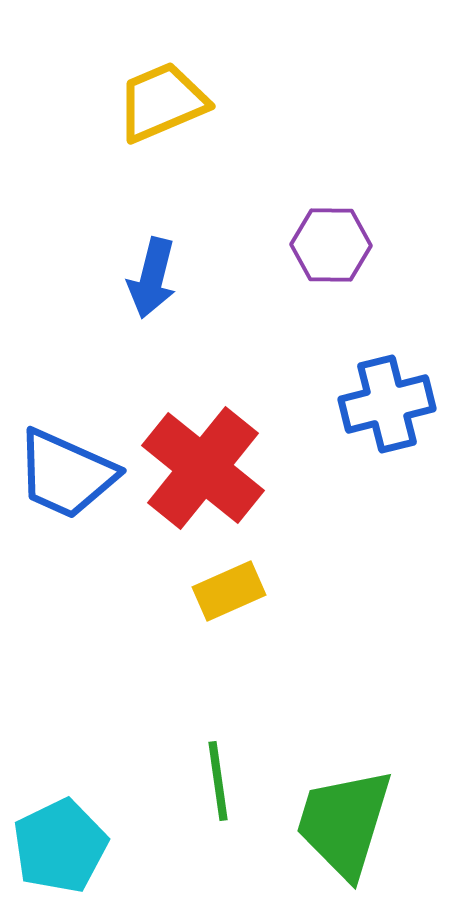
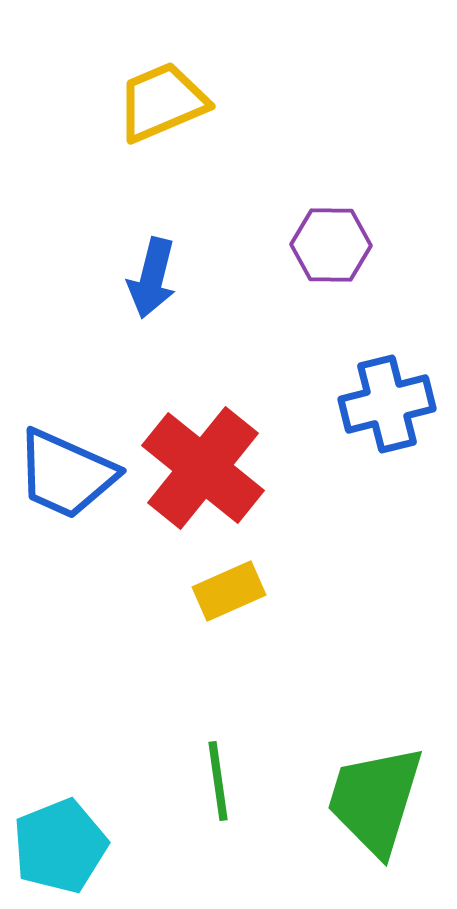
green trapezoid: moved 31 px right, 23 px up
cyan pentagon: rotated 4 degrees clockwise
